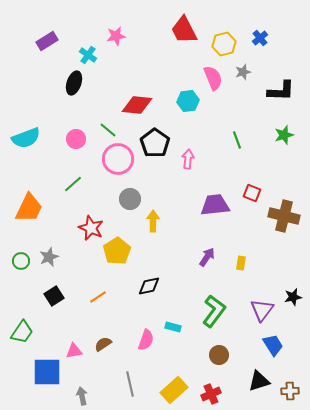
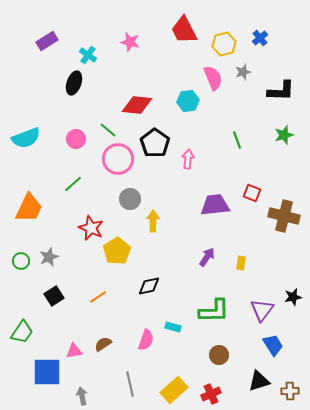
pink star at (116, 36): moved 14 px right, 6 px down; rotated 24 degrees clockwise
green L-shape at (214, 311): rotated 52 degrees clockwise
